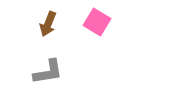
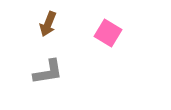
pink square: moved 11 px right, 11 px down
